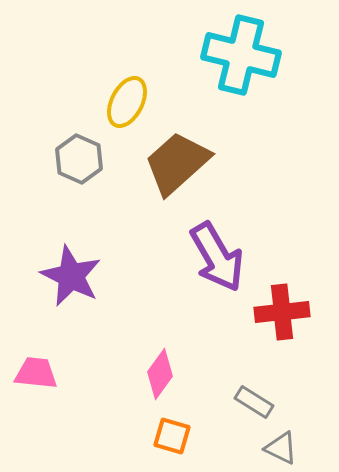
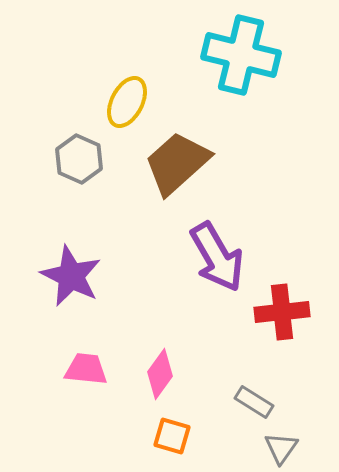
pink trapezoid: moved 50 px right, 4 px up
gray triangle: rotated 39 degrees clockwise
